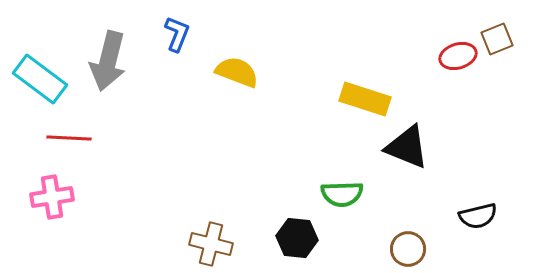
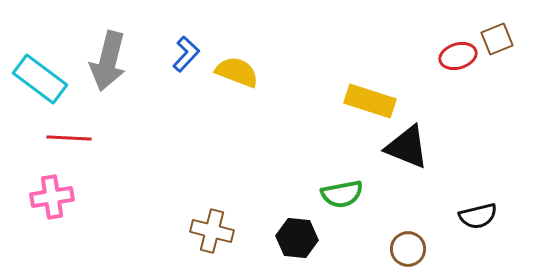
blue L-shape: moved 9 px right, 20 px down; rotated 21 degrees clockwise
yellow rectangle: moved 5 px right, 2 px down
green semicircle: rotated 9 degrees counterclockwise
brown cross: moved 1 px right, 13 px up
